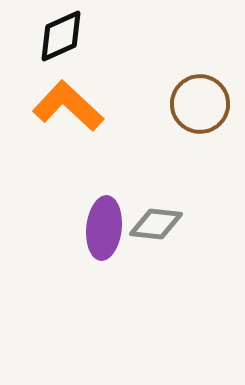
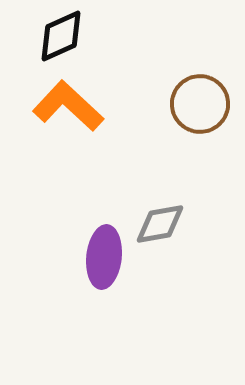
gray diamond: moved 4 px right; rotated 16 degrees counterclockwise
purple ellipse: moved 29 px down
